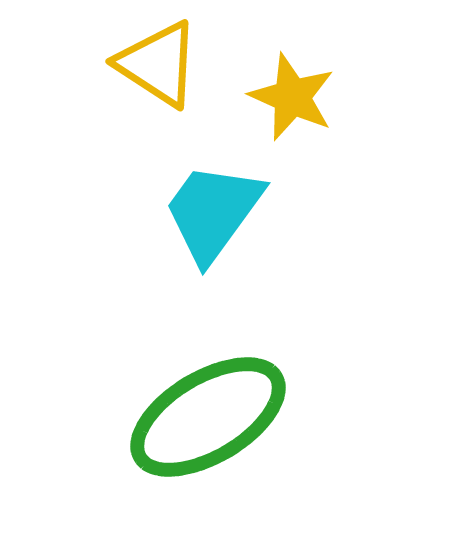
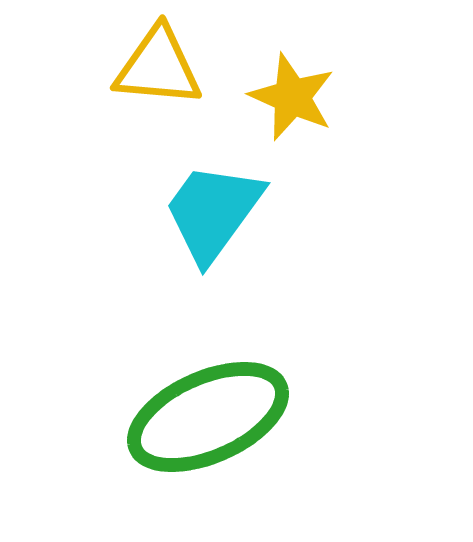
yellow triangle: moved 3 px down; rotated 28 degrees counterclockwise
green ellipse: rotated 7 degrees clockwise
